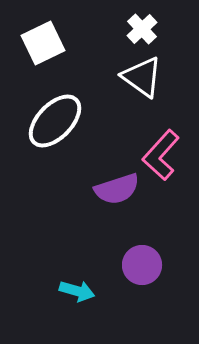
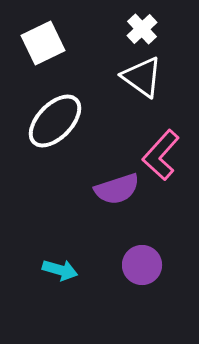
cyan arrow: moved 17 px left, 21 px up
